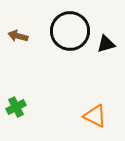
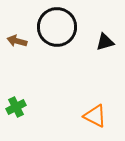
black circle: moved 13 px left, 4 px up
brown arrow: moved 1 px left, 5 px down
black triangle: moved 1 px left, 2 px up
